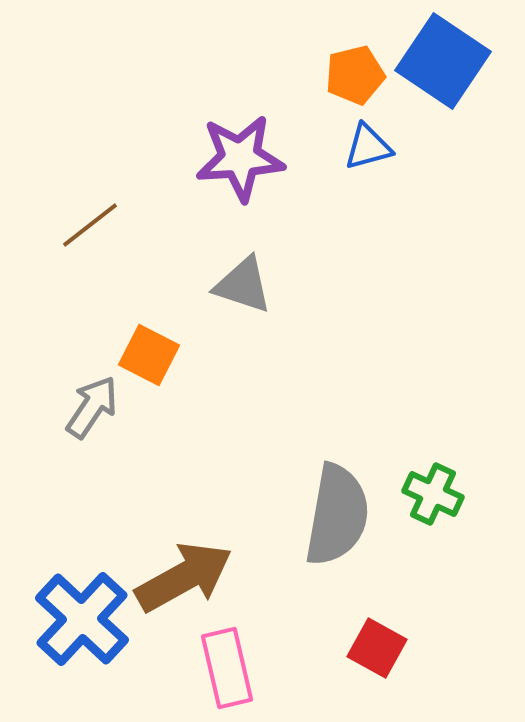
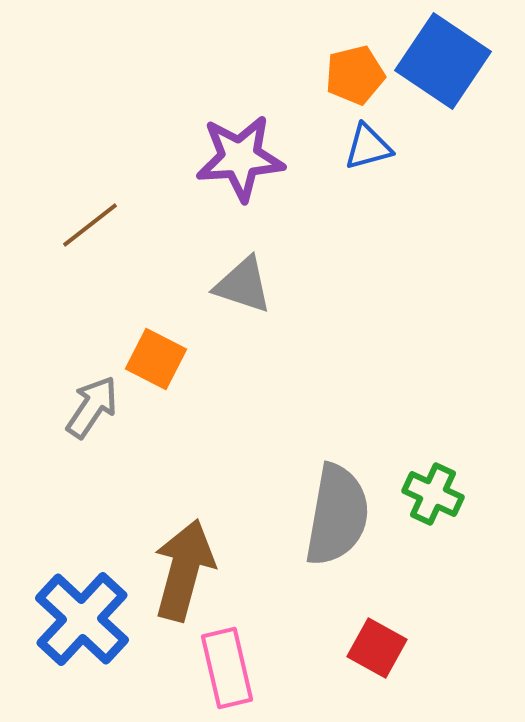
orange square: moved 7 px right, 4 px down
brown arrow: moved 7 px up; rotated 46 degrees counterclockwise
